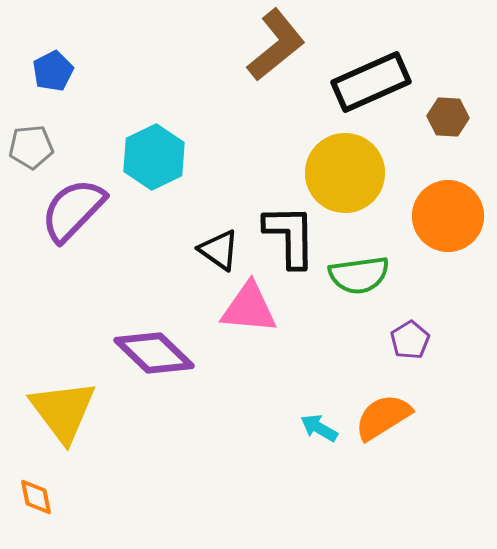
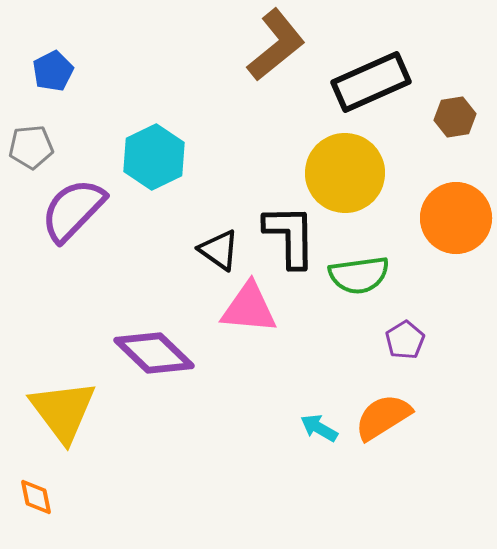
brown hexagon: moved 7 px right; rotated 12 degrees counterclockwise
orange circle: moved 8 px right, 2 px down
purple pentagon: moved 5 px left
